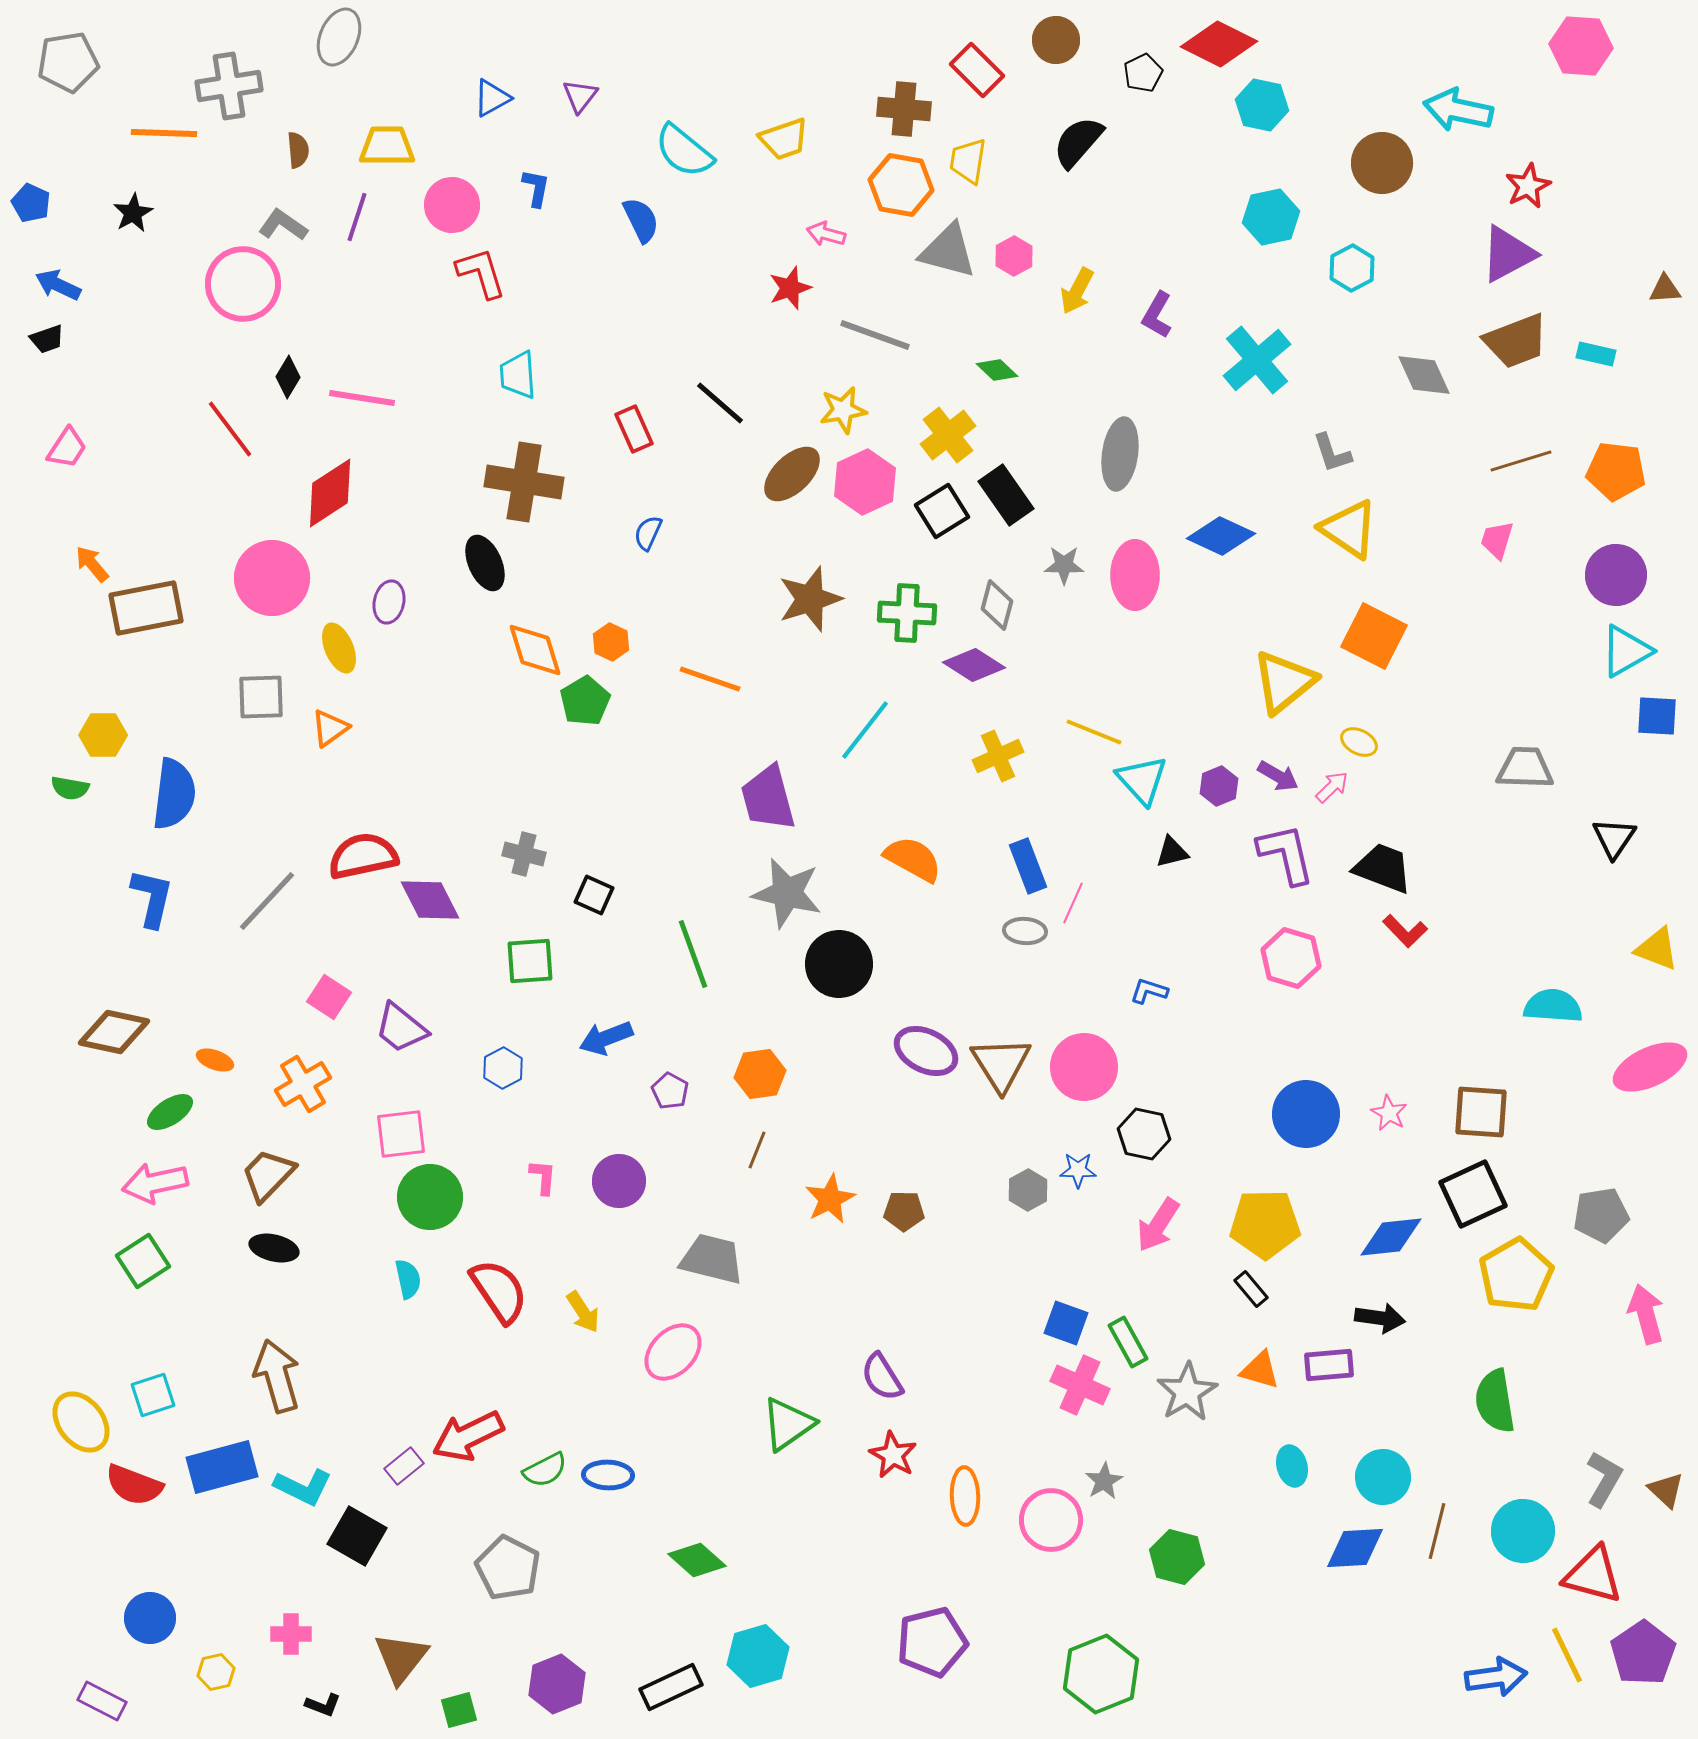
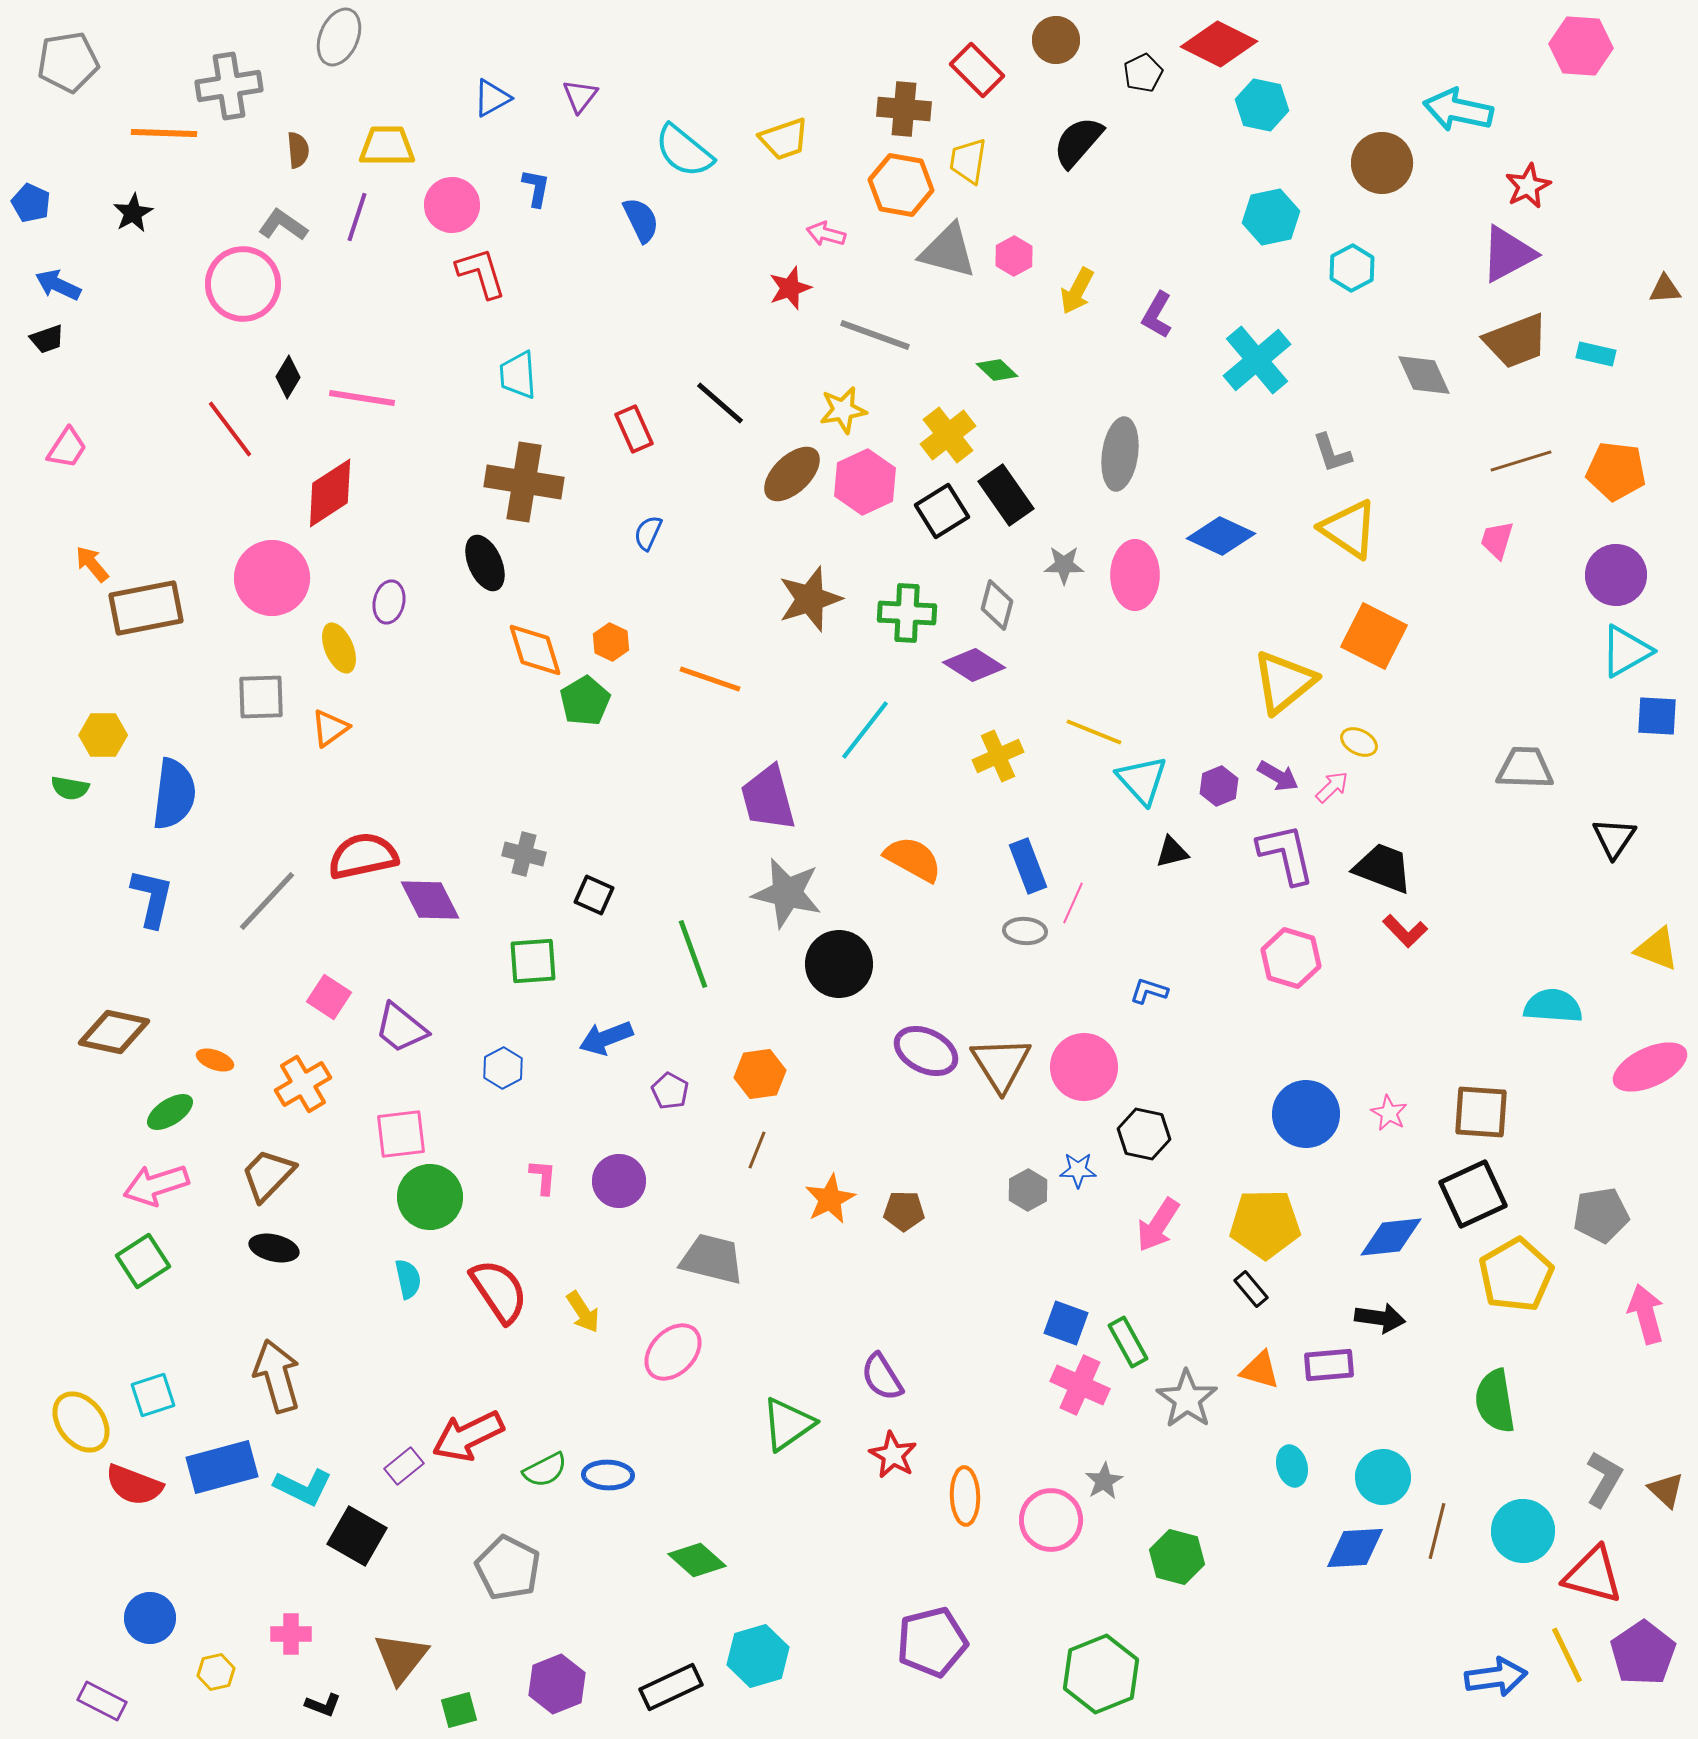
green square at (530, 961): moved 3 px right
pink arrow at (155, 1183): moved 1 px right, 2 px down; rotated 6 degrees counterclockwise
gray star at (1187, 1392): moved 7 px down; rotated 6 degrees counterclockwise
